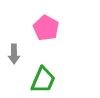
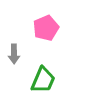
pink pentagon: rotated 20 degrees clockwise
